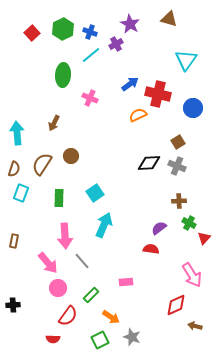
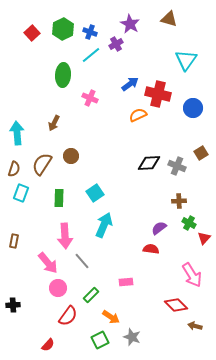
brown square at (178, 142): moved 23 px right, 11 px down
red diamond at (176, 305): rotated 70 degrees clockwise
red semicircle at (53, 339): moved 5 px left, 6 px down; rotated 48 degrees counterclockwise
